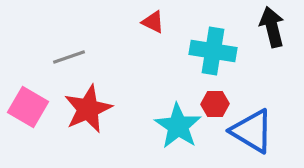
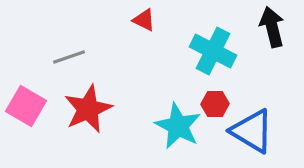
red triangle: moved 9 px left, 2 px up
cyan cross: rotated 18 degrees clockwise
pink square: moved 2 px left, 1 px up
cyan star: rotated 6 degrees counterclockwise
